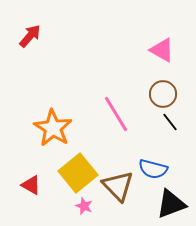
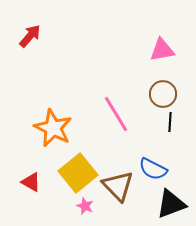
pink triangle: rotated 40 degrees counterclockwise
black line: rotated 42 degrees clockwise
orange star: rotated 6 degrees counterclockwise
blue semicircle: rotated 12 degrees clockwise
red triangle: moved 3 px up
pink star: moved 1 px right
